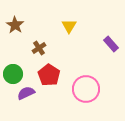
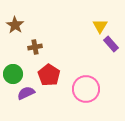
yellow triangle: moved 31 px right
brown cross: moved 4 px left, 1 px up; rotated 24 degrees clockwise
